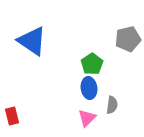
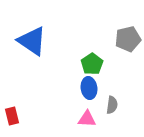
pink triangle: moved 1 px down; rotated 48 degrees clockwise
